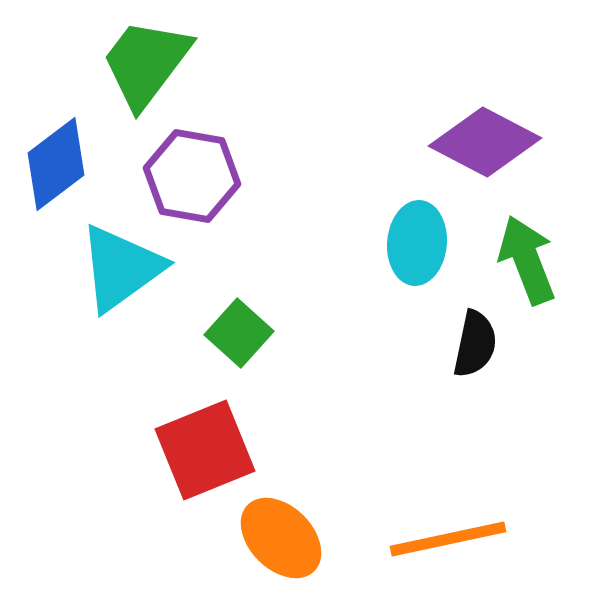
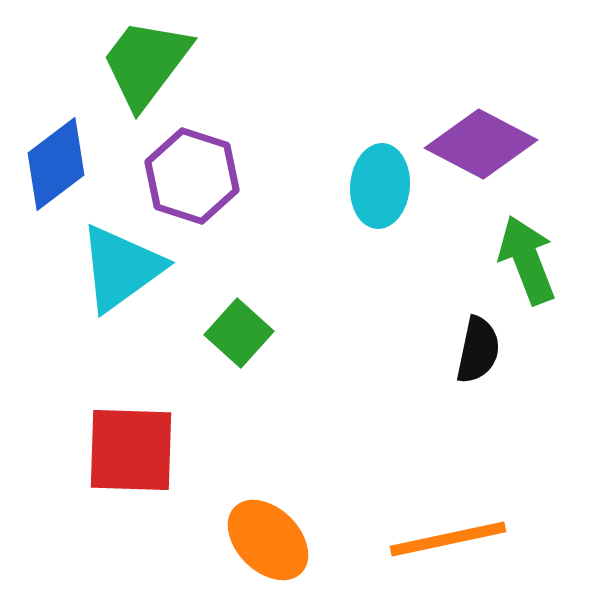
purple diamond: moved 4 px left, 2 px down
purple hexagon: rotated 8 degrees clockwise
cyan ellipse: moved 37 px left, 57 px up
black semicircle: moved 3 px right, 6 px down
red square: moved 74 px left; rotated 24 degrees clockwise
orange ellipse: moved 13 px left, 2 px down
